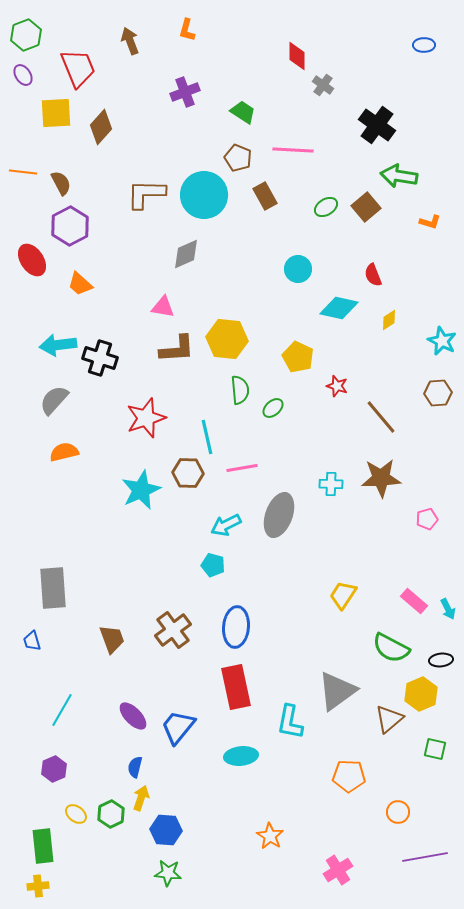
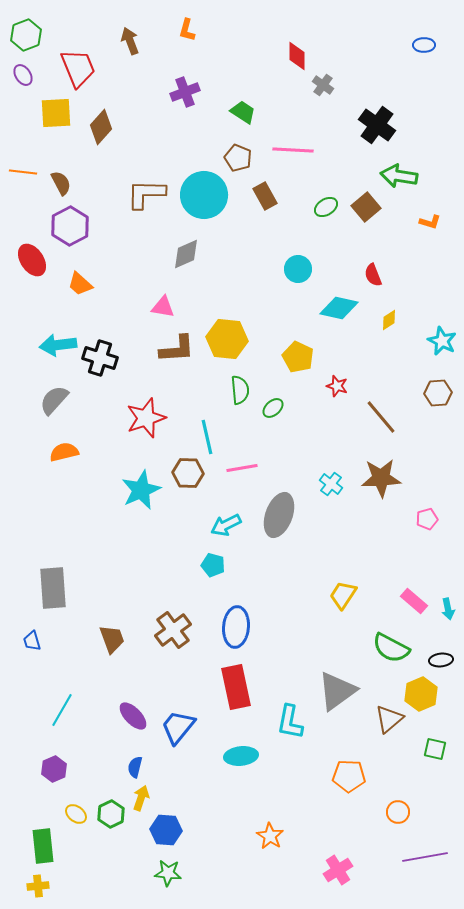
cyan cross at (331, 484): rotated 35 degrees clockwise
cyan arrow at (448, 609): rotated 15 degrees clockwise
